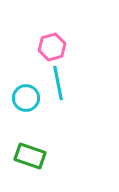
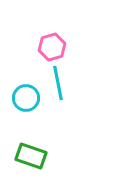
green rectangle: moved 1 px right
